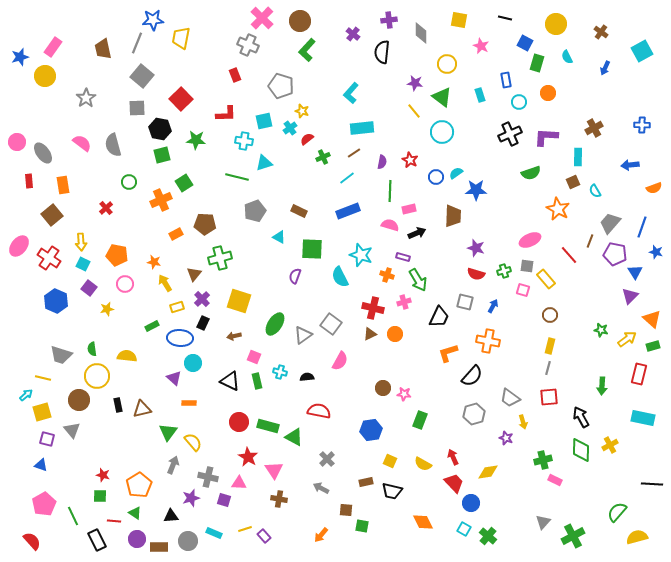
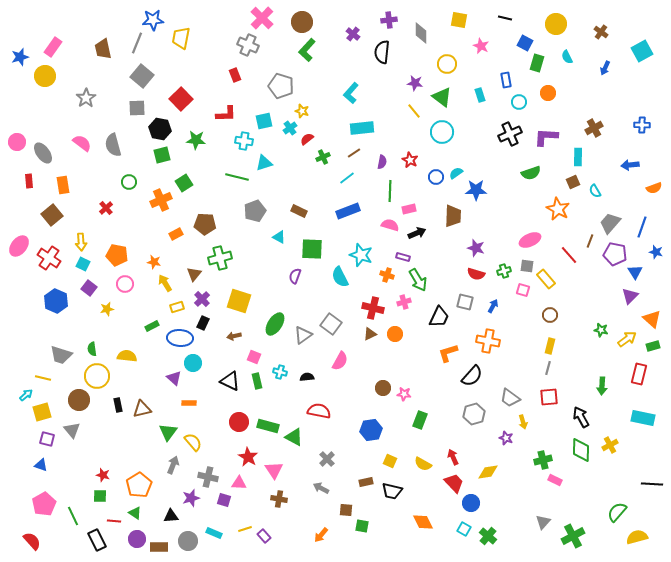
brown circle at (300, 21): moved 2 px right, 1 px down
